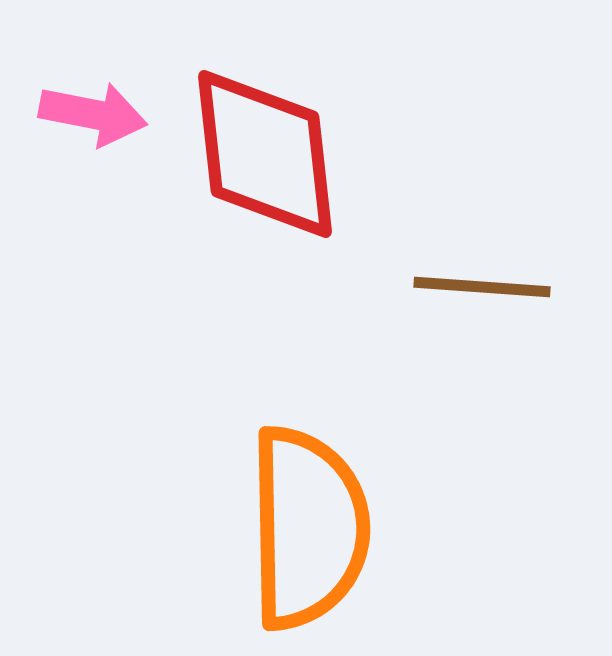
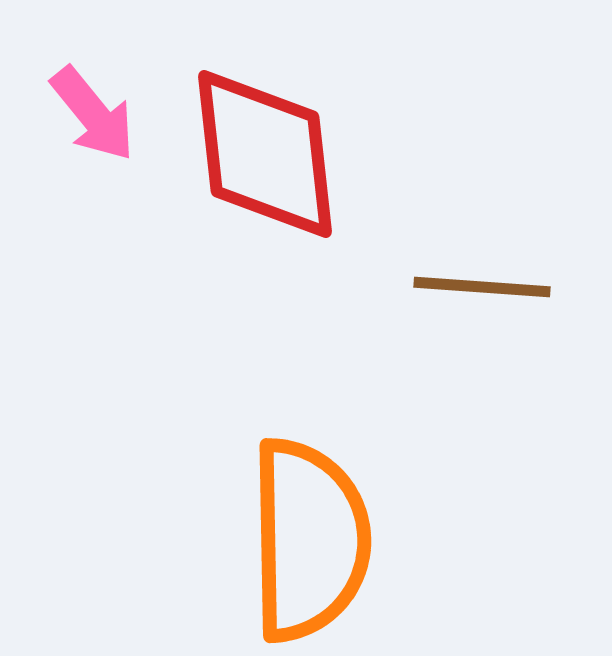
pink arrow: rotated 40 degrees clockwise
orange semicircle: moved 1 px right, 12 px down
